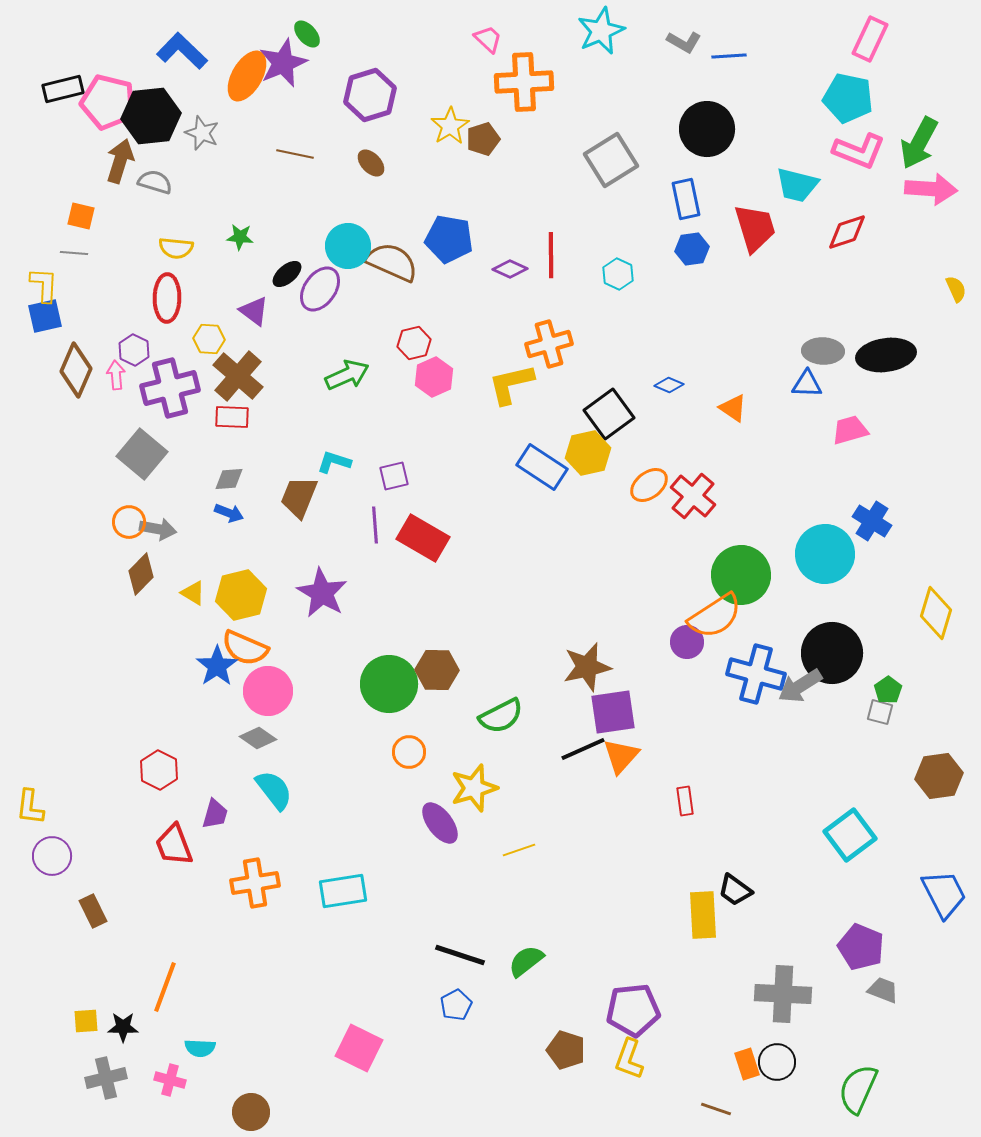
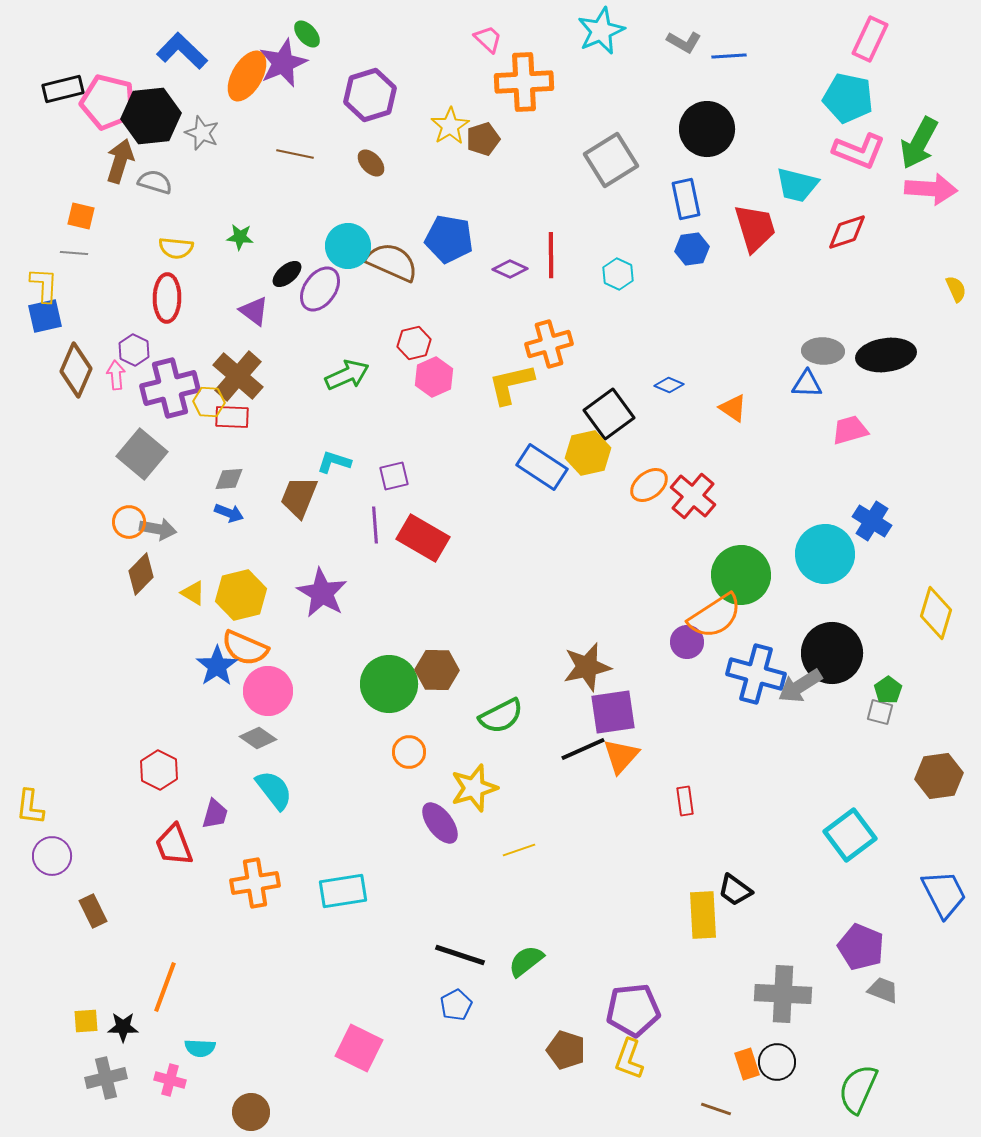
yellow hexagon at (209, 339): moved 63 px down
